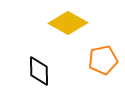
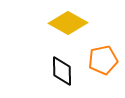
black diamond: moved 23 px right
